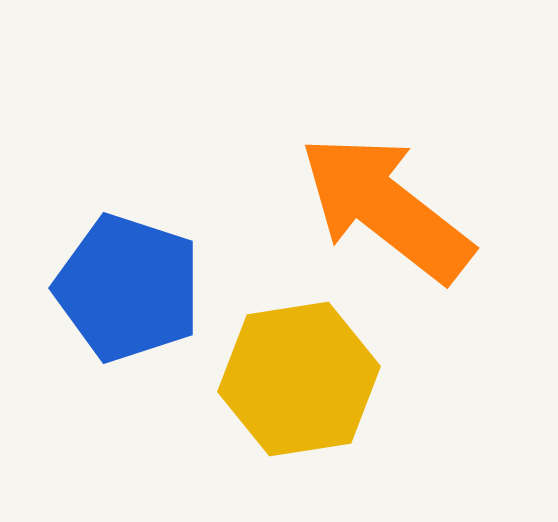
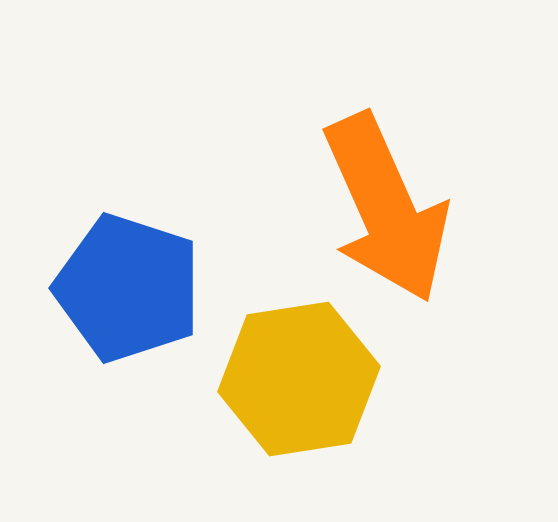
orange arrow: rotated 152 degrees counterclockwise
